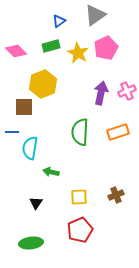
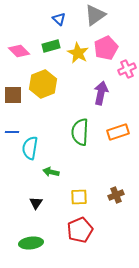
blue triangle: moved 2 px up; rotated 40 degrees counterclockwise
pink diamond: moved 3 px right
pink cross: moved 22 px up
brown square: moved 11 px left, 12 px up
